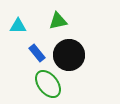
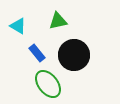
cyan triangle: rotated 30 degrees clockwise
black circle: moved 5 px right
